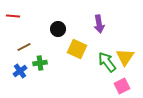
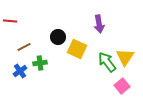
red line: moved 3 px left, 5 px down
black circle: moved 8 px down
pink square: rotated 14 degrees counterclockwise
